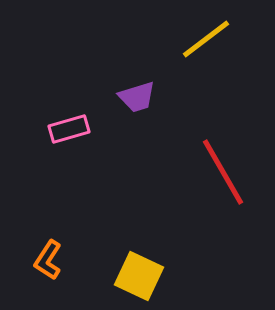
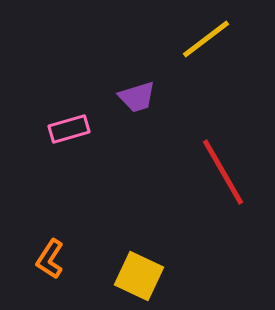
orange L-shape: moved 2 px right, 1 px up
